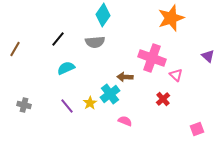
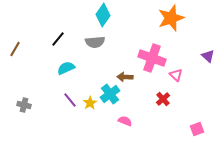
purple line: moved 3 px right, 6 px up
